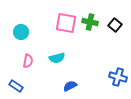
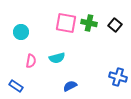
green cross: moved 1 px left, 1 px down
pink semicircle: moved 3 px right
